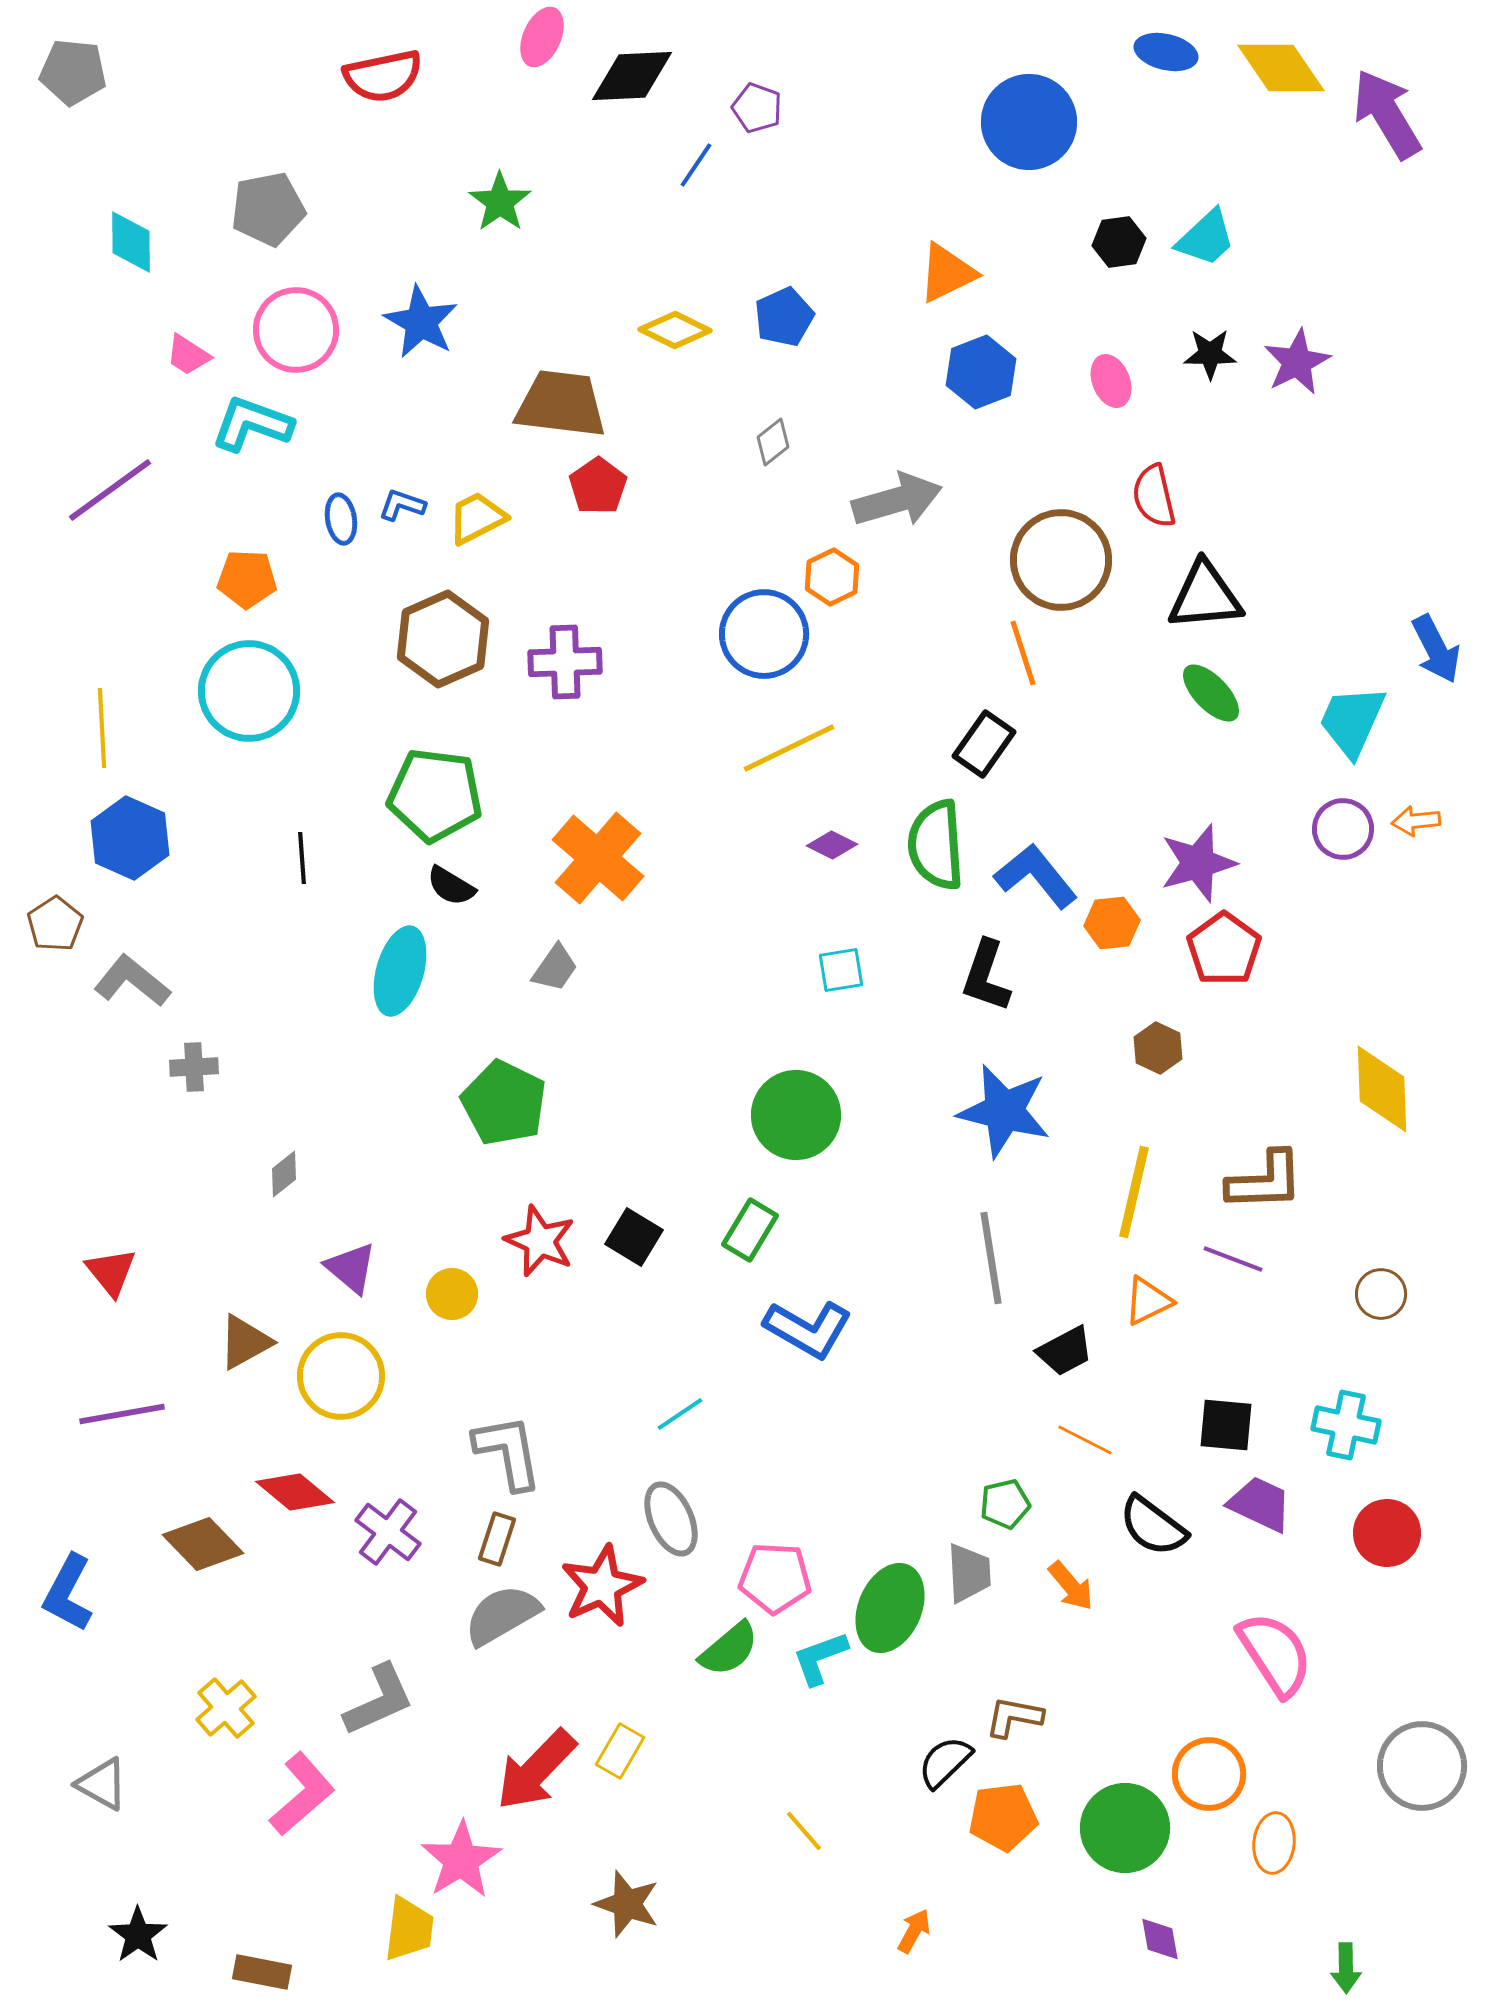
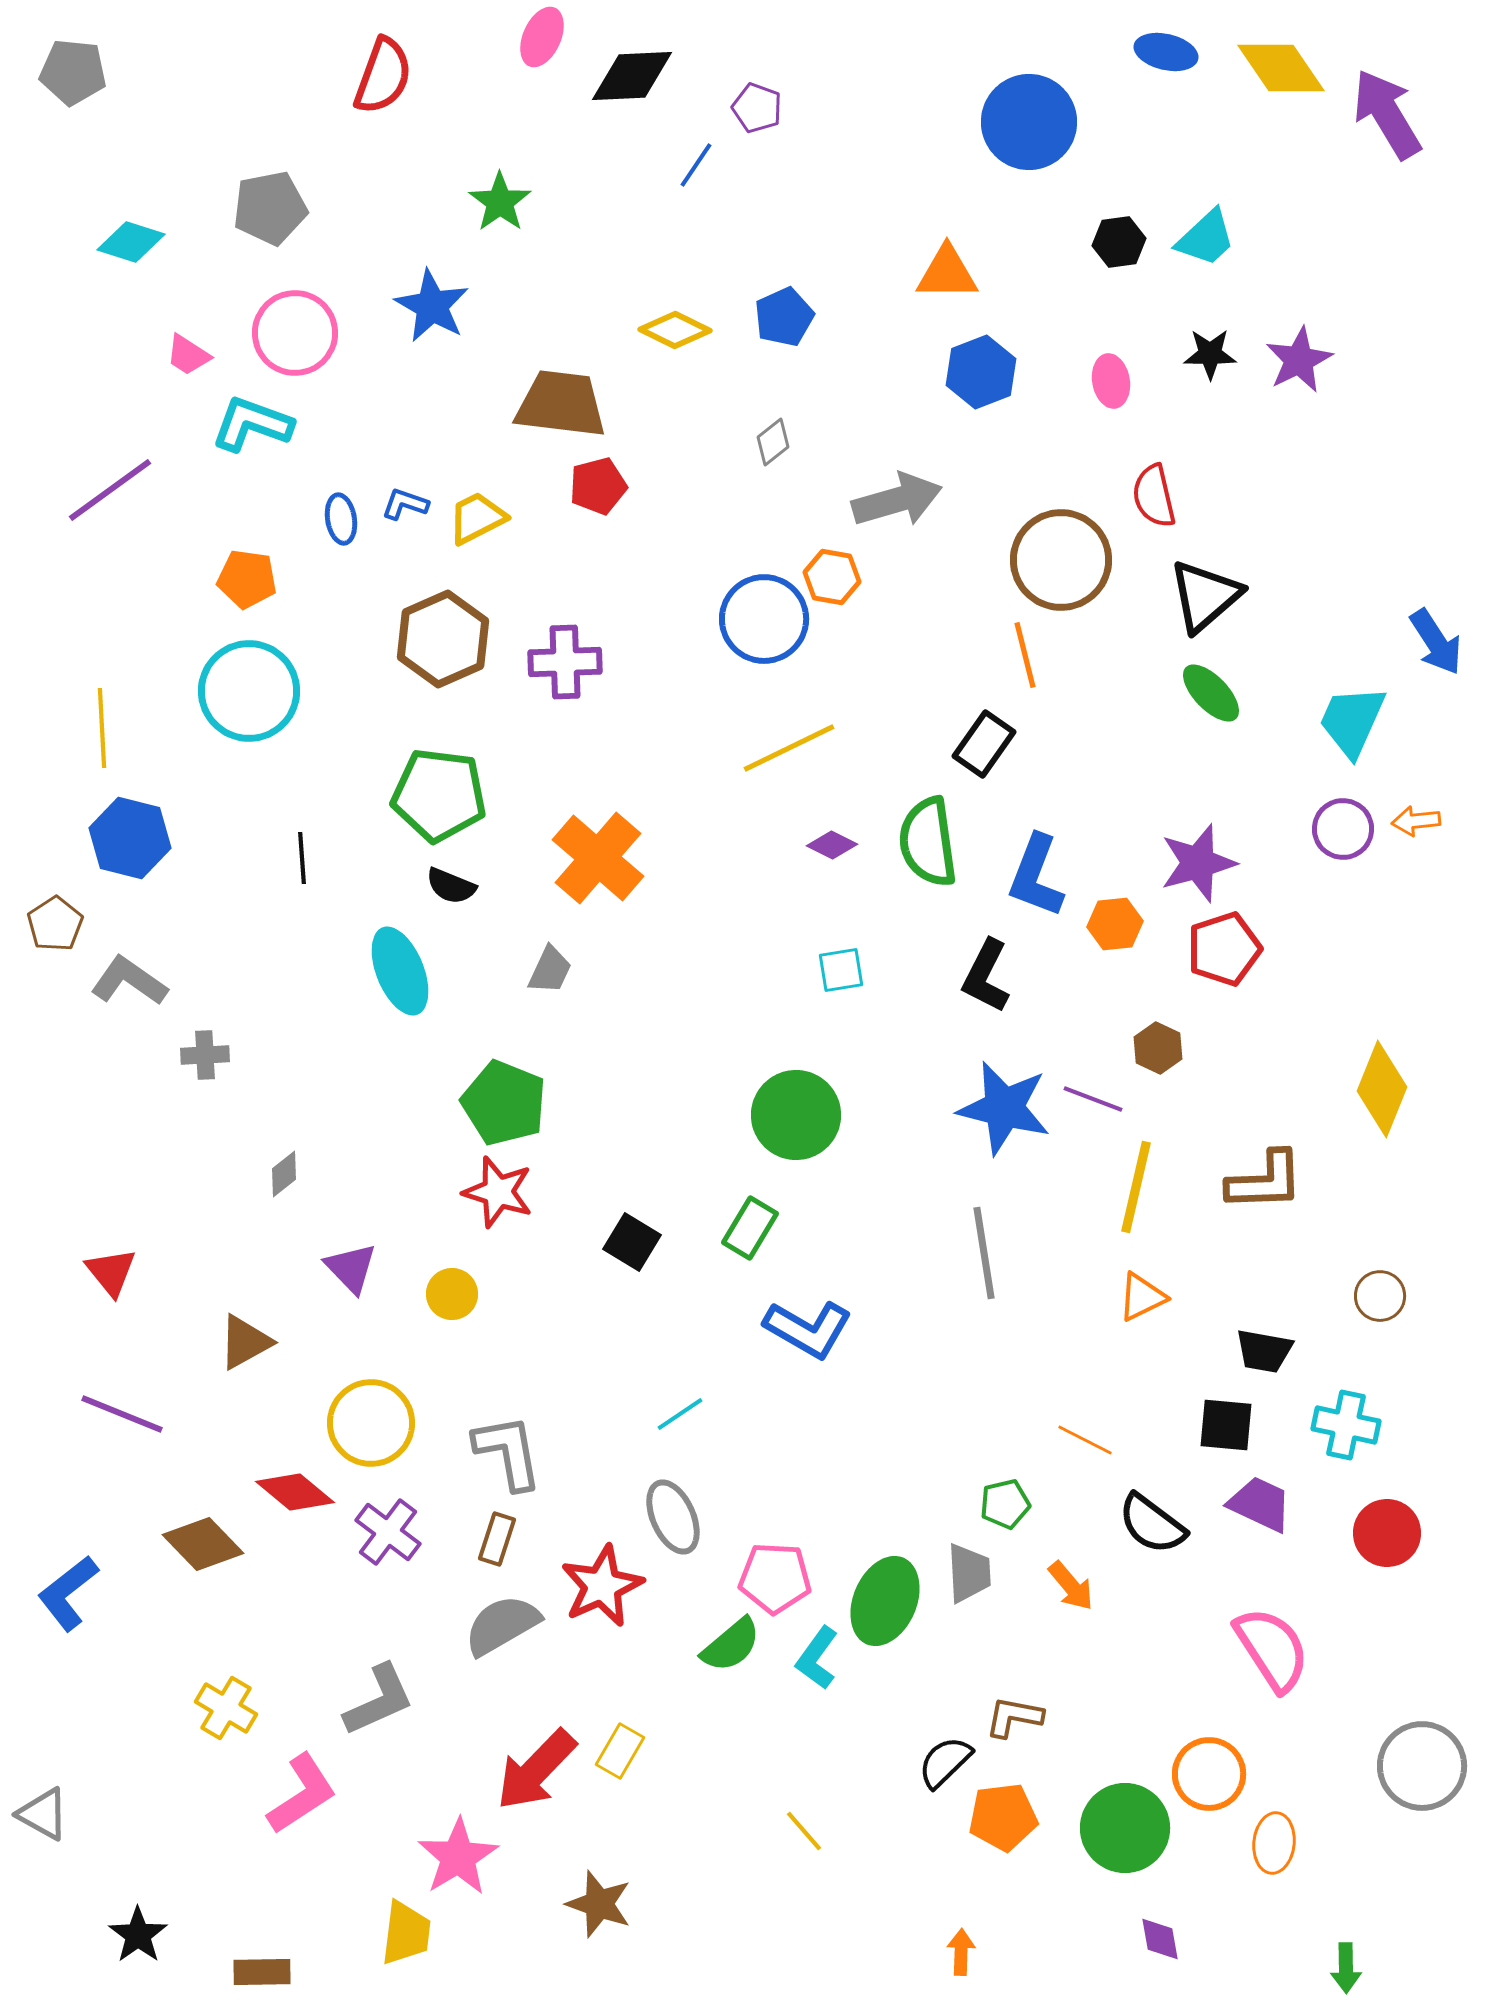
red semicircle at (383, 76): rotated 58 degrees counterclockwise
gray pentagon at (268, 209): moved 2 px right, 1 px up
cyan diamond at (131, 242): rotated 72 degrees counterclockwise
orange triangle at (947, 273): rotated 26 degrees clockwise
blue star at (421, 322): moved 11 px right, 16 px up
pink circle at (296, 330): moved 1 px left, 3 px down
purple star at (1297, 362): moved 2 px right, 2 px up
pink ellipse at (1111, 381): rotated 12 degrees clockwise
red pentagon at (598, 486): rotated 20 degrees clockwise
blue L-shape at (402, 505): moved 3 px right, 1 px up
orange hexagon at (832, 577): rotated 24 degrees counterclockwise
orange pentagon at (247, 579): rotated 6 degrees clockwise
black triangle at (1205, 596): rotated 36 degrees counterclockwise
blue circle at (764, 634): moved 15 px up
blue arrow at (1436, 649): moved 7 px up; rotated 6 degrees counterclockwise
orange line at (1023, 653): moved 2 px right, 2 px down; rotated 4 degrees clockwise
green pentagon at (435, 795): moved 4 px right
blue hexagon at (130, 838): rotated 10 degrees counterclockwise
green semicircle at (936, 845): moved 8 px left, 3 px up; rotated 4 degrees counterclockwise
blue L-shape at (1036, 876): rotated 120 degrees counterclockwise
black semicircle at (451, 886): rotated 9 degrees counterclockwise
orange hexagon at (1112, 923): moved 3 px right, 1 px down
red pentagon at (1224, 949): rotated 18 degrees clockwise
gray trapezoid at (555, 968): moved 5 px left, 2 px down; rotated 10 degrees counterclockwise
cyan ellipse at (400, 971): rotated 38 degrees counterclockwise
black L-shape at (986, 976): rotated 8 degrees clockwise
gray L-shape at (132, 981): moved 3 px left; rotated 4 degrees counterclockwise
gray cross at (194, 1067): moved 11 px right, 12 px up
yellow diamond at (1382, 1089): rotated 24 degrees clockwise
green pentagon at (504, 1103): rotated 4 degrees counterclockwise
blue star at (1004, 1111): moved 3 px up
yellow line at (1134, 1192): moved 2 px right, 5 px up
green rectangle at (750, 1230): moved 2 px up
black square at (634, 1237): moved 2 px left, 5 px down
red star at (540, 1241): moved 42 px left, 49 px up; rotated 6 degrees counterclockwise
gray line at (991, 1258): moved 7 px left, 5 px up
purple line at (1233, 1259): moved 140 px left, 160 px up
purple triangle at (351, 1268): rotated 6 degrees clockwise
brown circle at (1381, 1294): moved 1 px left, 2 px down
orange triangle at (1148, 1301): moved 6 px left, 4 px up
black trapezoid at (1065, 1351): moved 199 px right; rotated 38 degrees clockwise
yellow circle at (341, 1376): moved 30 px right, 47 px down
purple line at (122, 1414): rotated 32 degrees clockwise
gray ellipse at (671, 1519): moved 2 px right, 2 px up
black semicircle at (1153, 1526): moved 1 px left, 2 px up
blue L-shape at (68, 1593): rotated 24 degrees clockwise
green ellipse at (890, 1608): moved 5 px left, 7 px up
gray semicircle at (502, 1615): moved 10 px down
green semicircle at (729, 1649): moved 2 px right, 4 px up
pink semicircle at (1275, 1654): moved 3 px left, 5 px up
cyan L-shape at (820, 1658): moved 3 px left; rotated 34 degrees counterclockwise
yellow cross at (226, 1708): rotated 18 degrees counterclockwise
gray triangle at (102, 1784): moved 59 px left, 30 px down
pink L-shape at (302, 1794): rotated 8 degrees clockwise
pink star at (461, 1860): moved 3 px left, 3 px up
brown star at (627, 1904): moved 28 px left
yellow trapezoid at (409, 1929): moved 3 px left, 4 px down
orange arrow at (914, 1931): moved 47 px right, 21 px down; rotated 27 degrees counterclockwise
brown rectangle at (262, 1972): rotated 12 degrees counterclockwise
